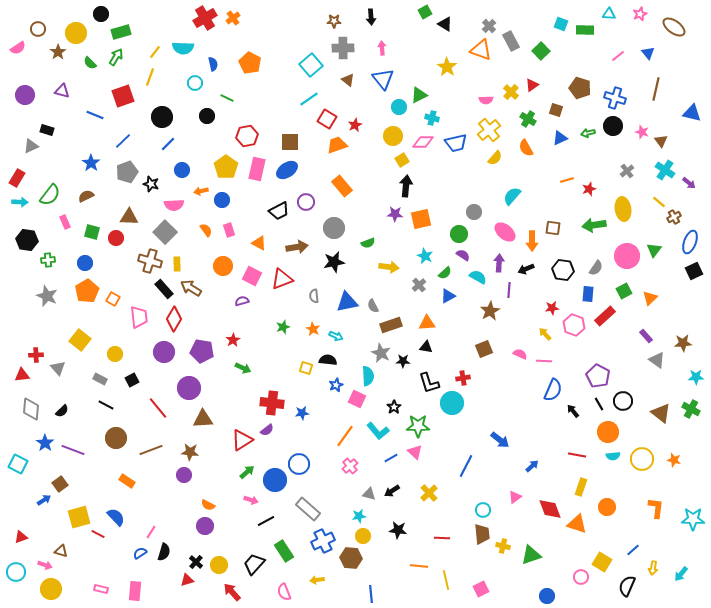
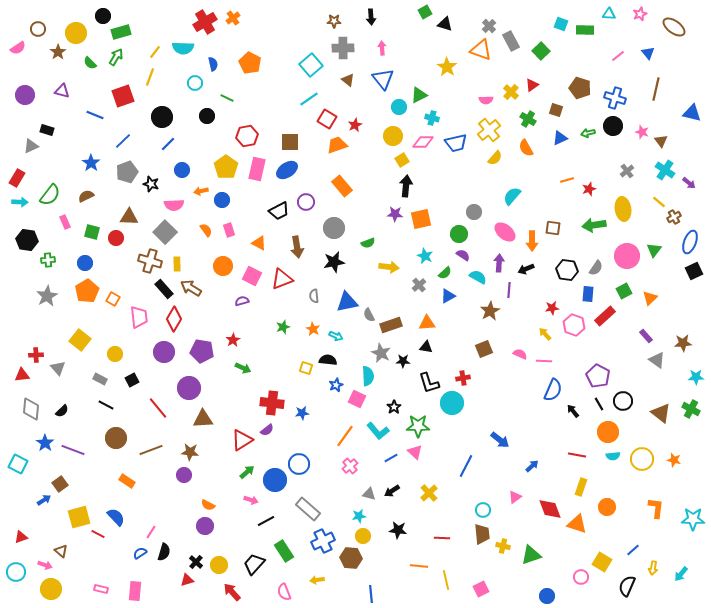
black circle at (101, 14): moved 2 px right, 2 px down
red cross at (205, 18): moved 4 px down
black triangle at (445, 24): rotated 14 degrees counterclockwise
brown arrow at (297, 247): rotated 90 degrees clockwise
black hexagon at (563, 270): moved 4 px right
gray star at (47, 296): rotated 20 degrees clockwise
gray semicircle at (373, 306): moved 4 px left, 9 px down
brown triangle at (61, 551): rotated 24 degrees clockwise
